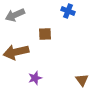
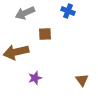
gray arrow: moved 10 px right, 2 px up
